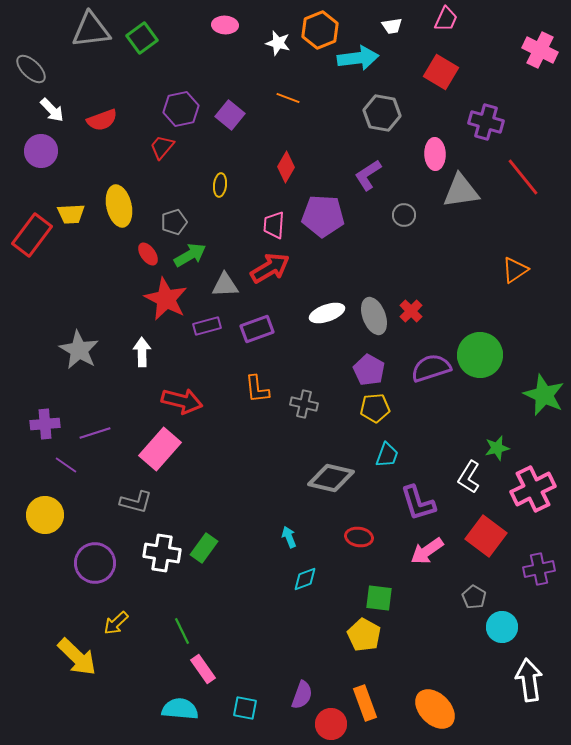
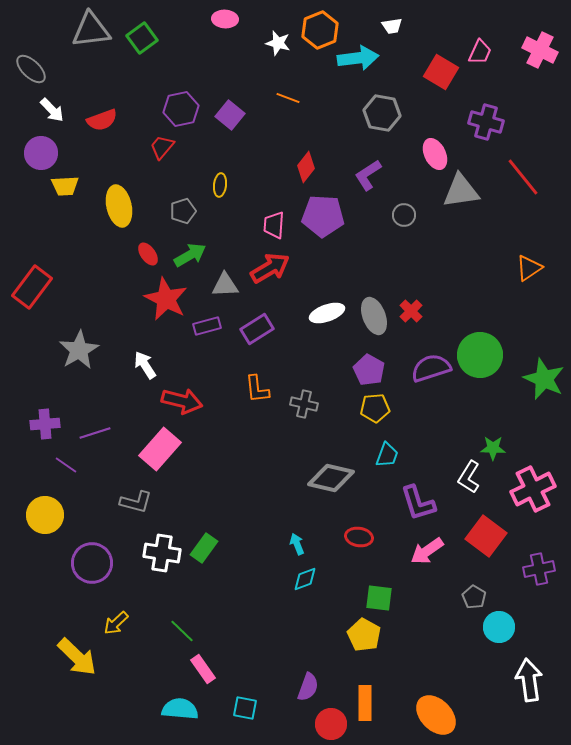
pink trapezoid at (446, 19): moved 34 px right, 33 px down
pink ellipse at (225, 25): moved 6 px up
purple circle at (41, 151): moved 2 px down
pink ellipse at (435, 154): rotated 24 degrees counterclockwise
red diamond at (286, 167): moved 20 px right; rotated 8 degrees clockwise
yellow trapezoid at (71, 214): moved 6 px left, 28 px up
gray pentagon at (174, 222): moved 9 px right, 11 px up
red rectangle at (32, 235): moved 52 px down
orange triangle at (515, 270): moved 14 px right, 2 px up
purple rectangle at (257, 329): rotated 12 degrees counterclockwise
gray star at (79, 350): rotated 12 degrees clockwise
white arrow at (142, 352): moved 3 px right, 13 px down; rotated 32 degrees counterclockwise
green star at (544, 395): moved 16 px up
green star at (497, 448): moved 4 px left; rotated 15 degrees clockwise
cyan arrow at (289, 537): moved 8 px right, 7 px down
purple circle at (95, 563): moved 3 px left
cyan circle at (502, 627): moved 3 px left
green line at (182, 631): rotated 20 degrees counterclockwise
purple semicircle at (302, 695): moved 6 px right, 8 px up
orange rectangle at (365, 703): rotated 20 degrees clockwise
orange ellipse at (435, 709): moved 1 px right, 6 px down
